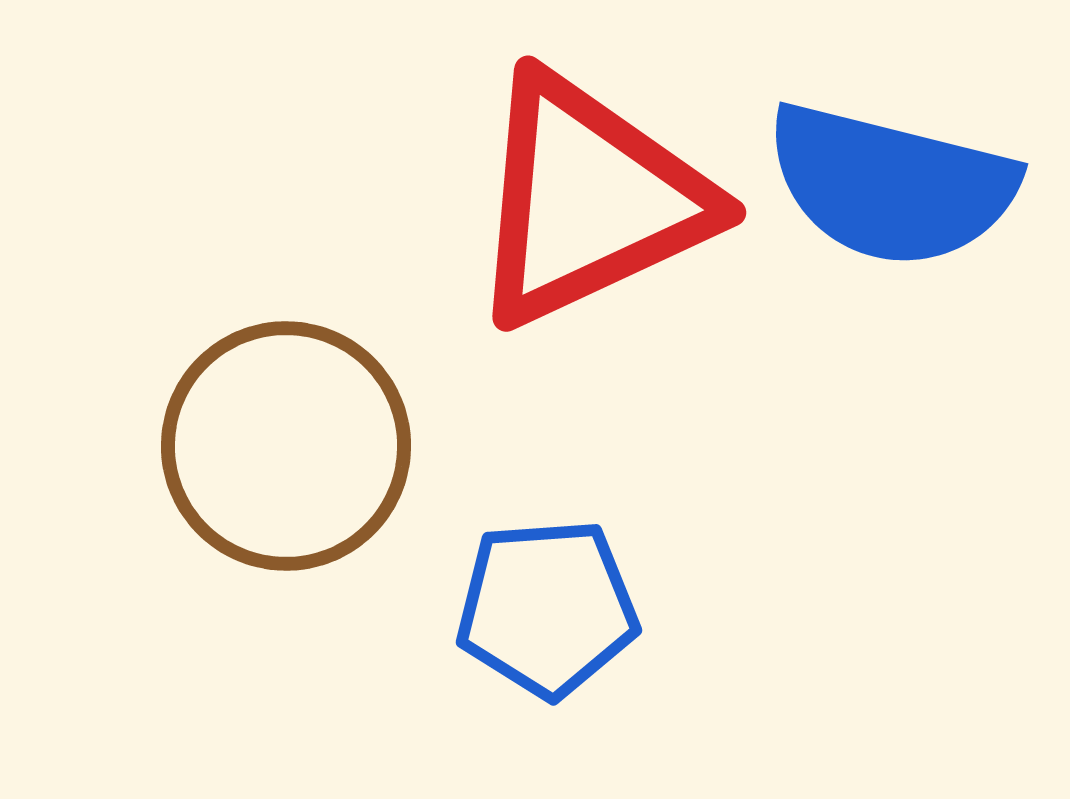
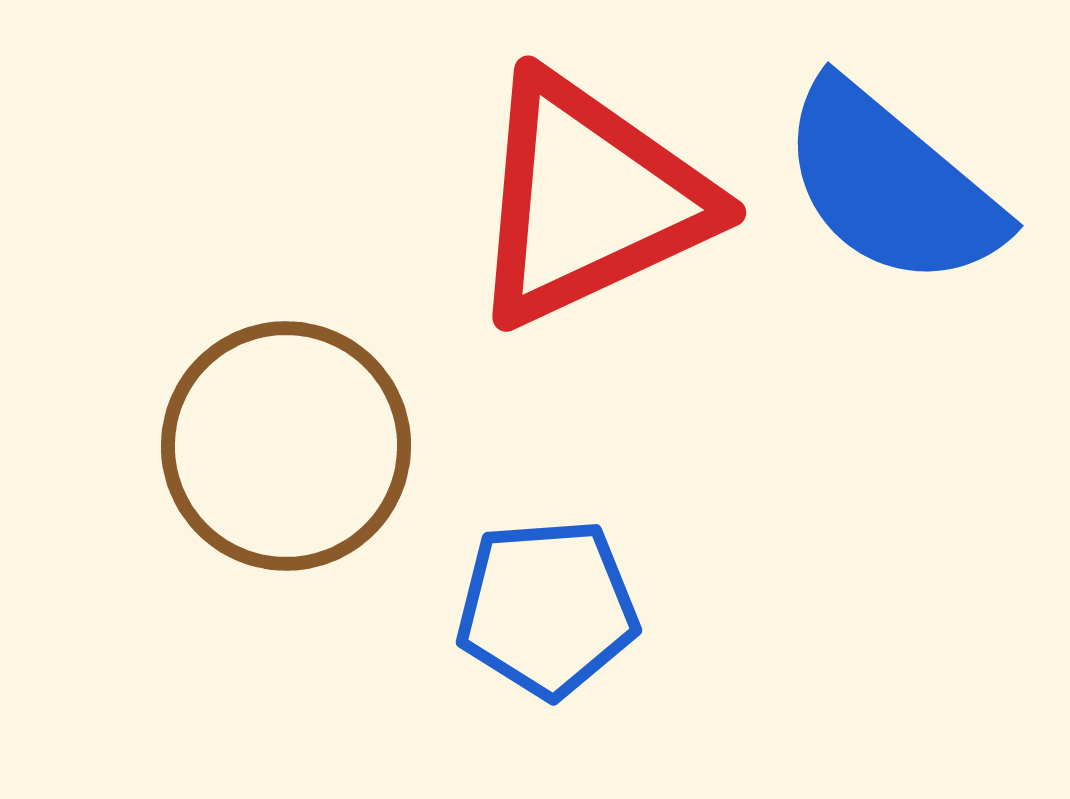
blue semicircle: rotated 26 degrees clockwise
